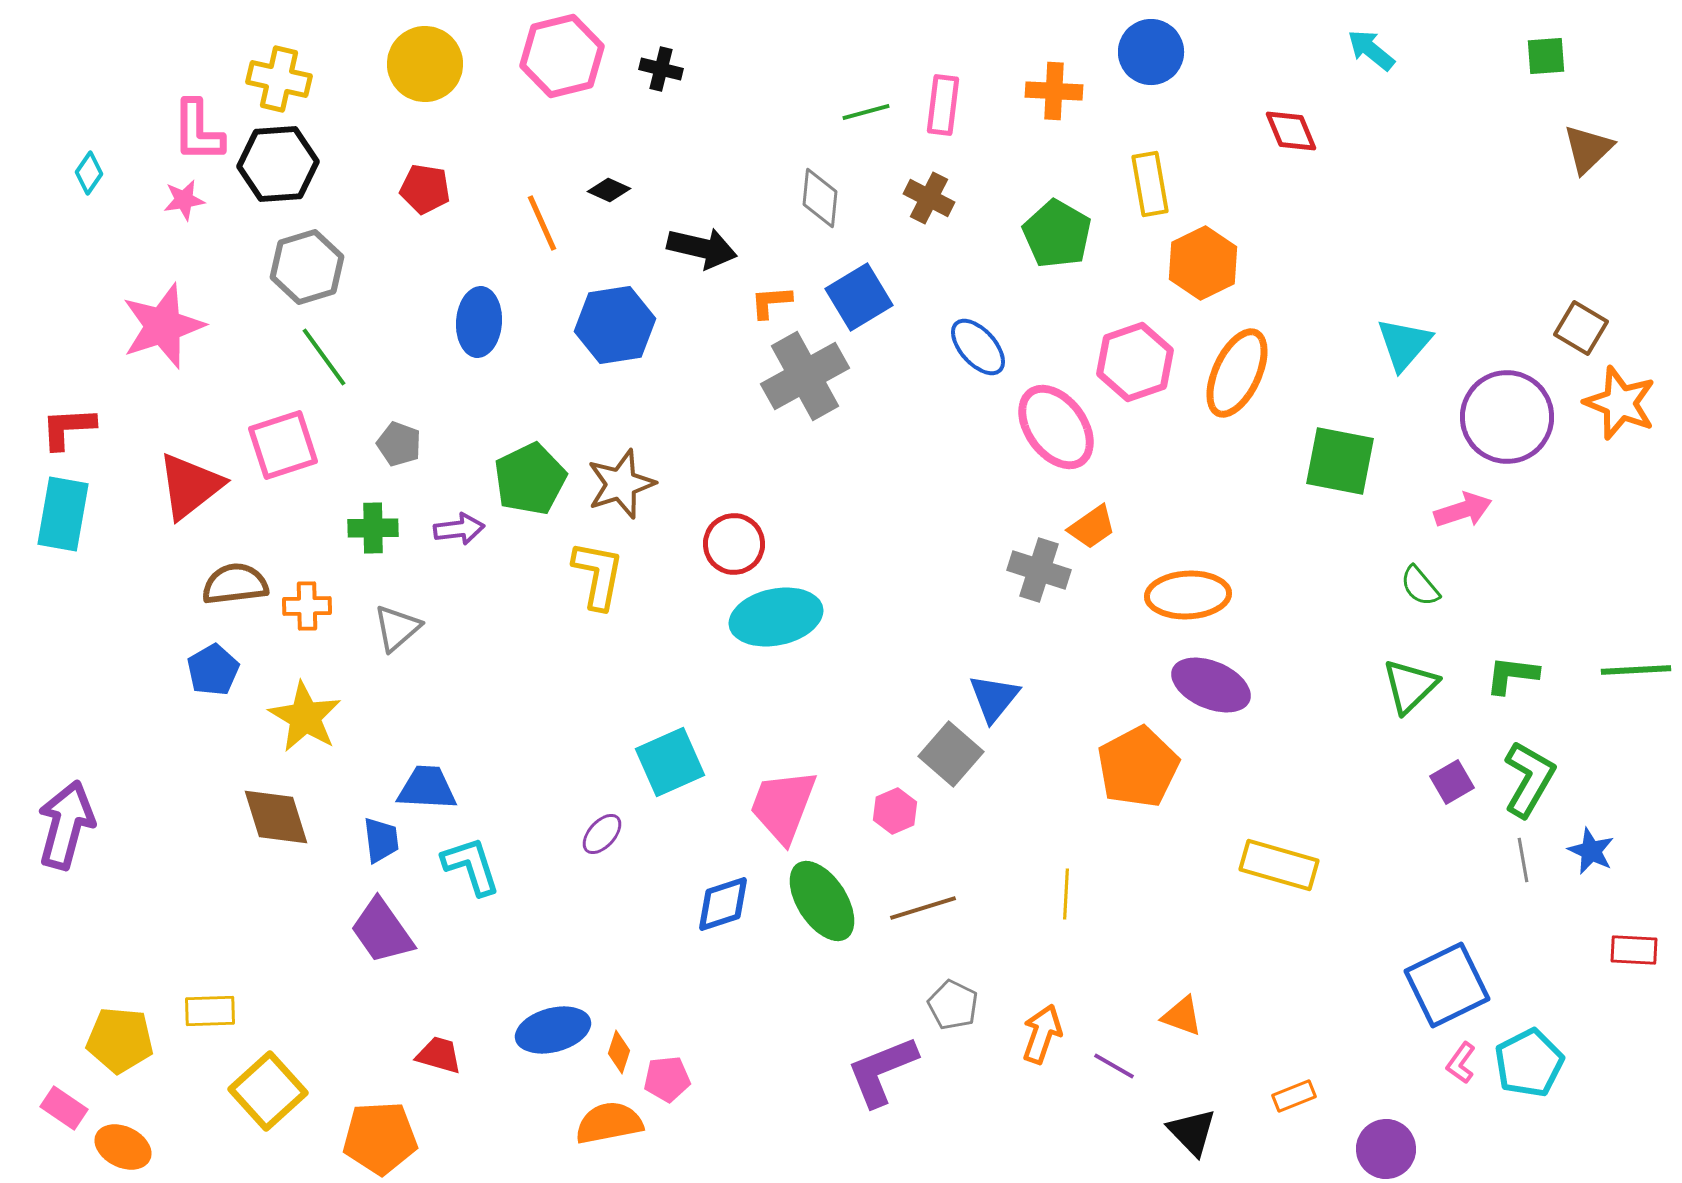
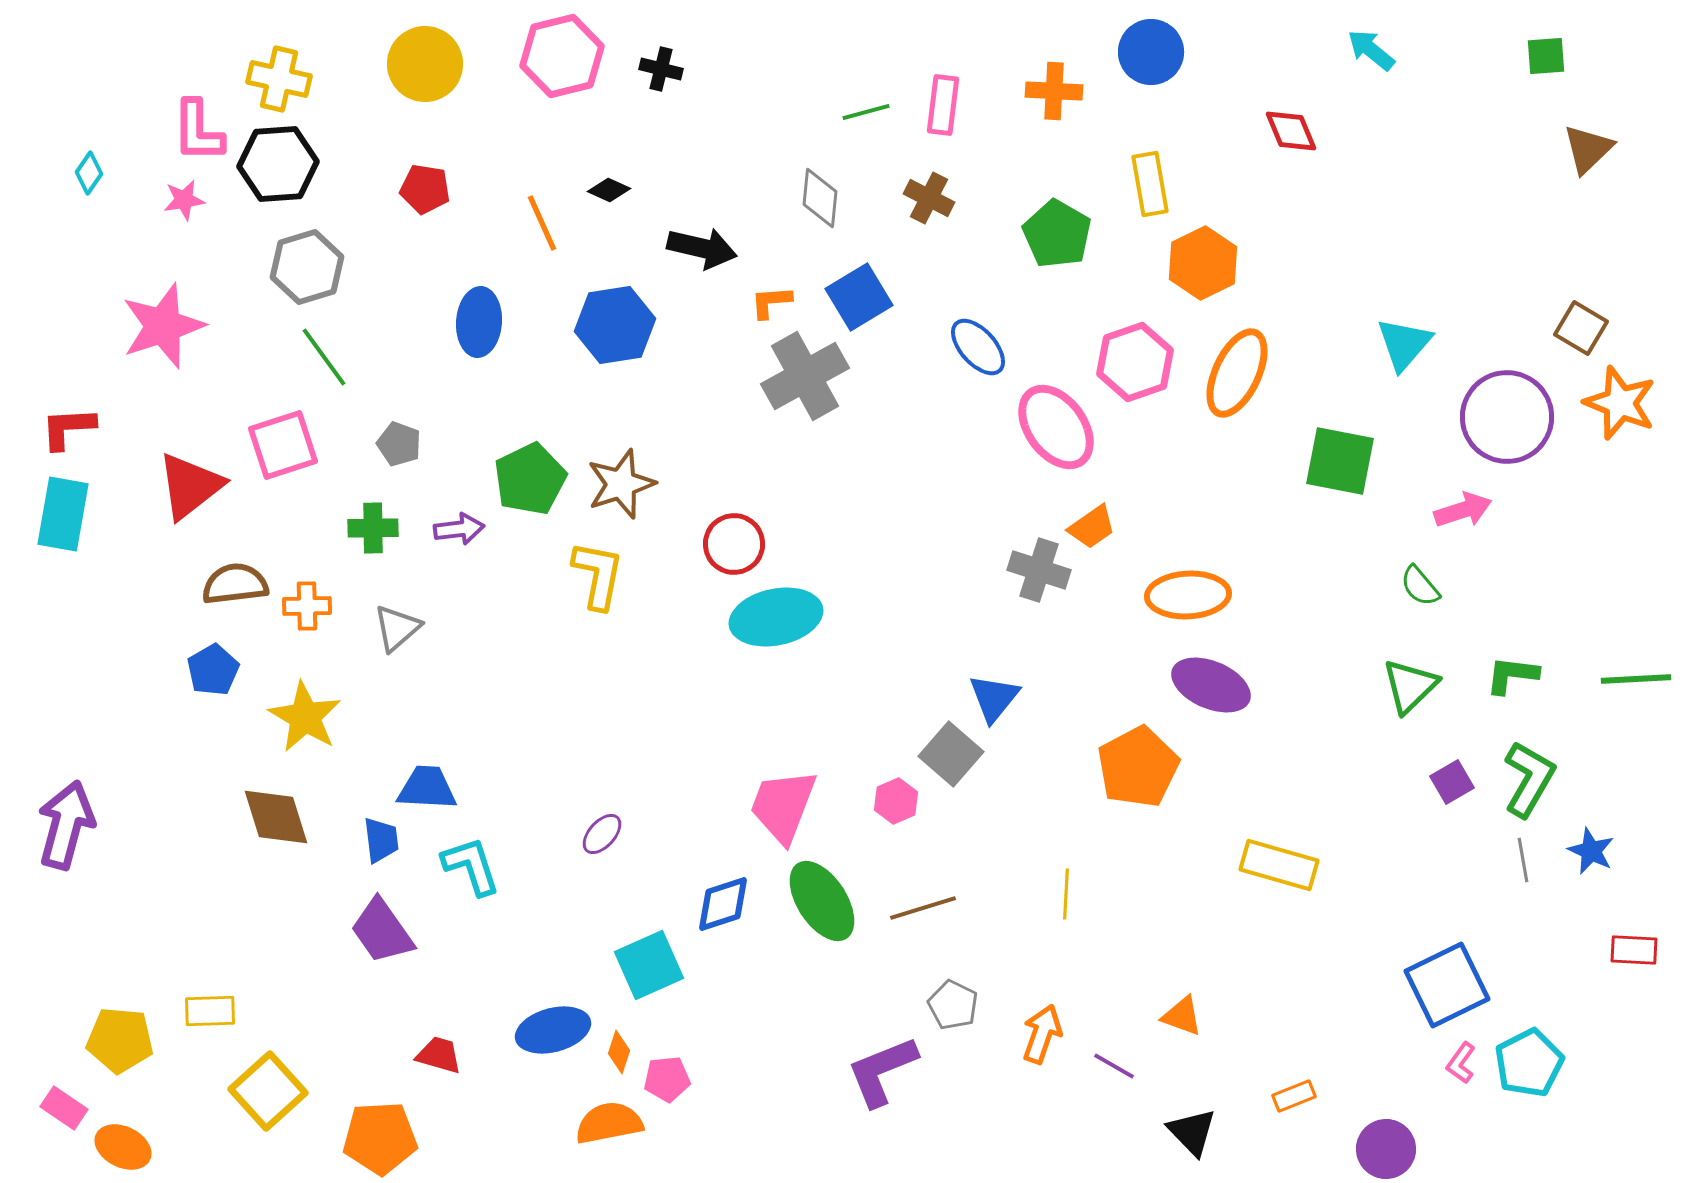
green line at (1636, 670): moved 9 px down
cyan square at (670, 762): moved 21 px left, 203 px down
pink hexagon at (895, 811): moved 1 px right, 10 px up
